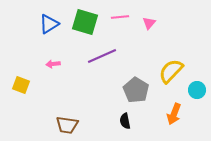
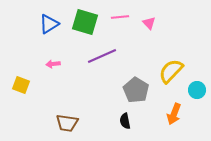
pink triangle: rotated 24 degrees counterclockwise
brown trapezoid: moved 2 px up
